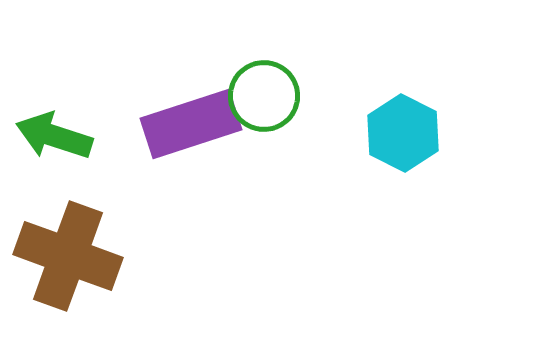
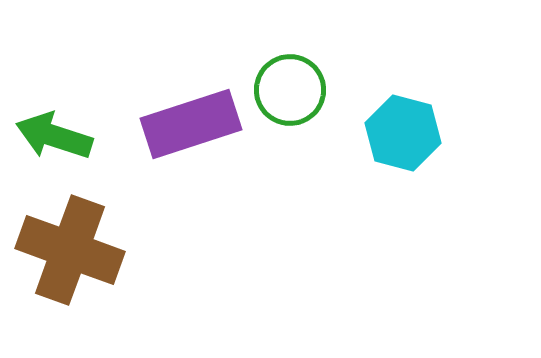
green circle: moved 26 px right, 6 px up
cyan hexagon: rotated 12 degrees counterclockwise
brown cross: moved 2 px right, 6 px up
